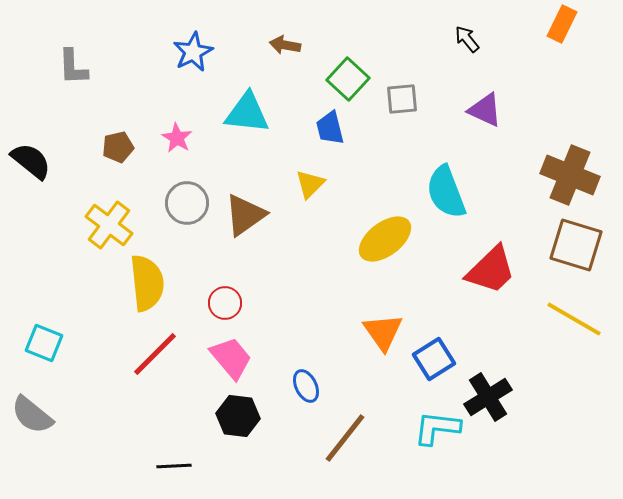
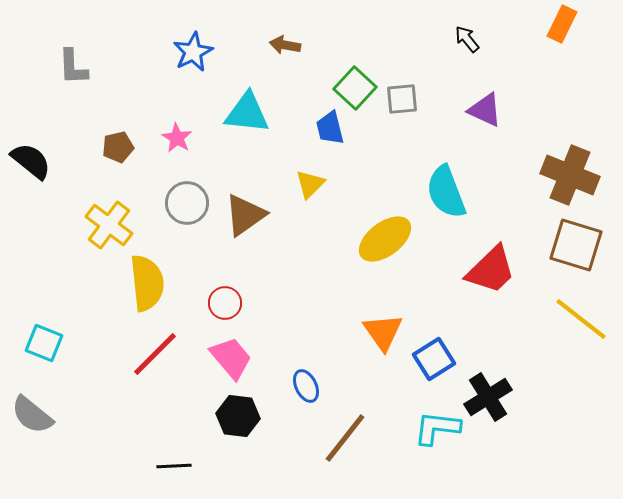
green square: moved 7 px right, 9 px down
yellow line: moved 7 px right; rotated 8 degrees clockwise
